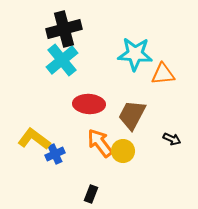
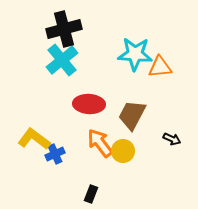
orange triangle: moved 3 px left, 7 px up
